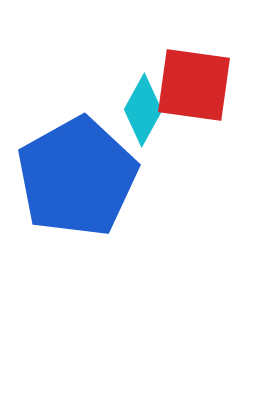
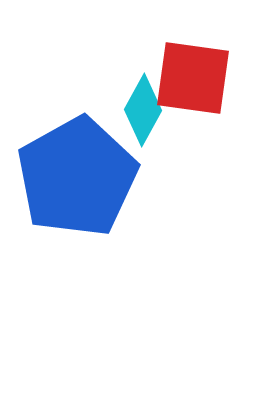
red square: moved 1 px left, 7 px up
